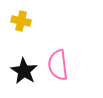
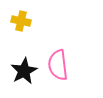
black star: rotated 12 degrees clockwise
